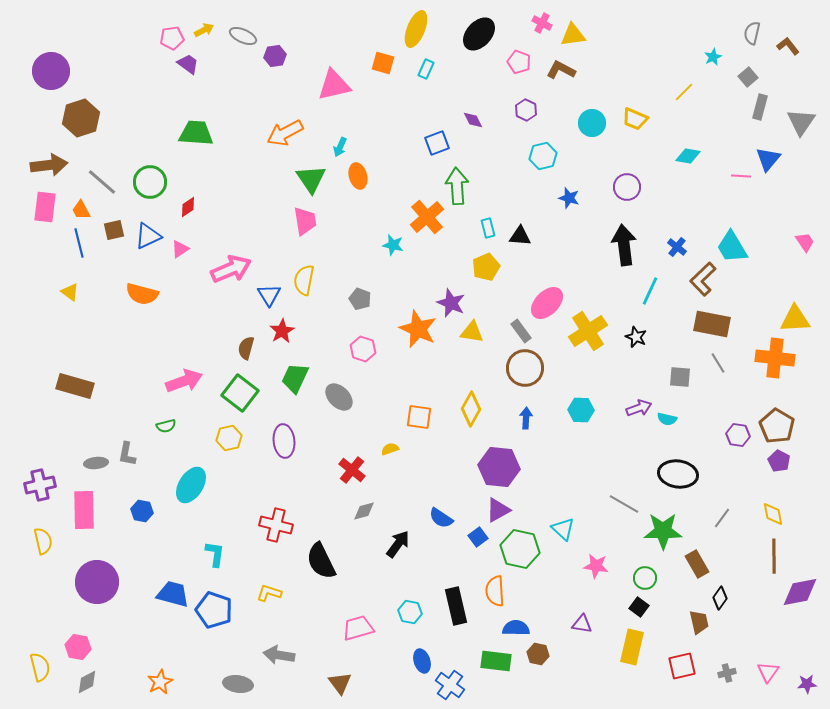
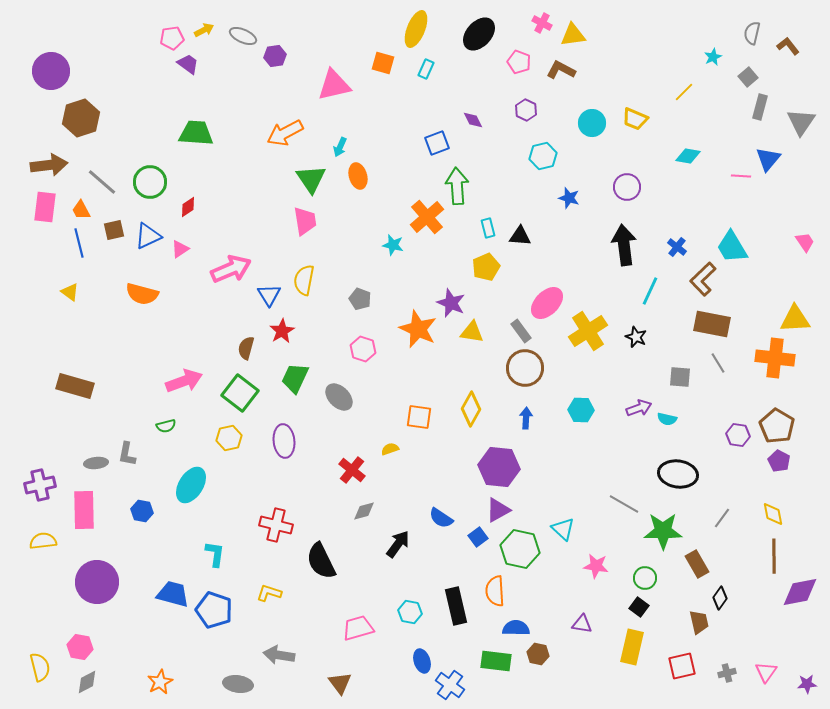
yellow semicircle at (43, 541): rotated 84 degrees counterclockwise
pink hexagon at (78, 647): moved 2 px right
pink triangle at (768, 672): moved 2 px left
